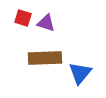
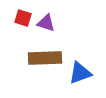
blue triangle: rotated 30 degrees clockwise
